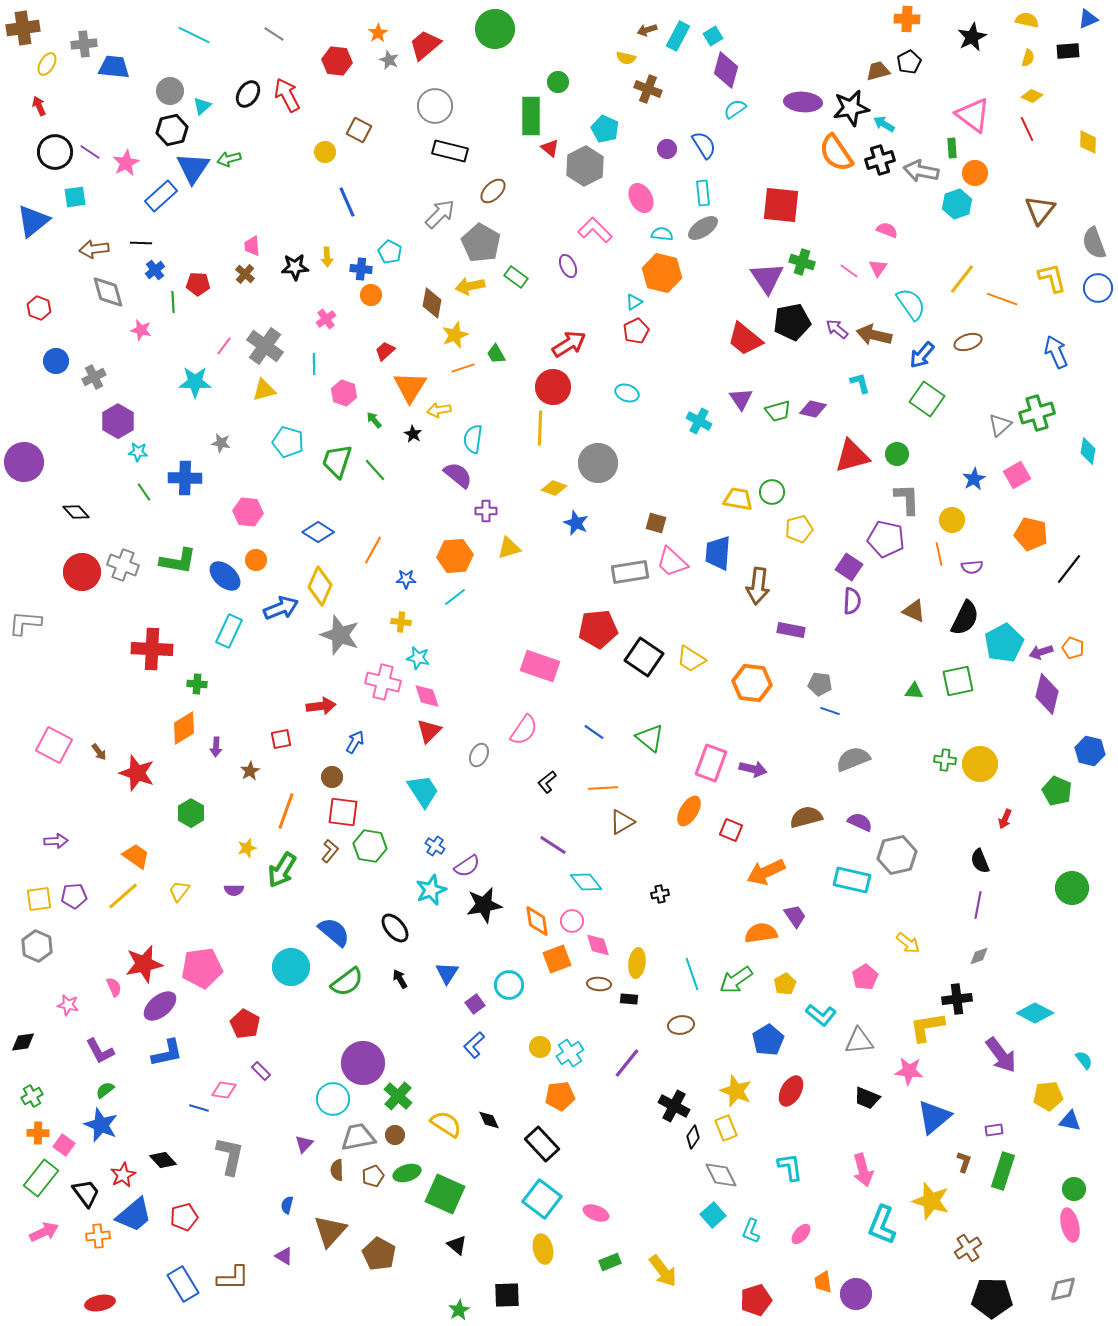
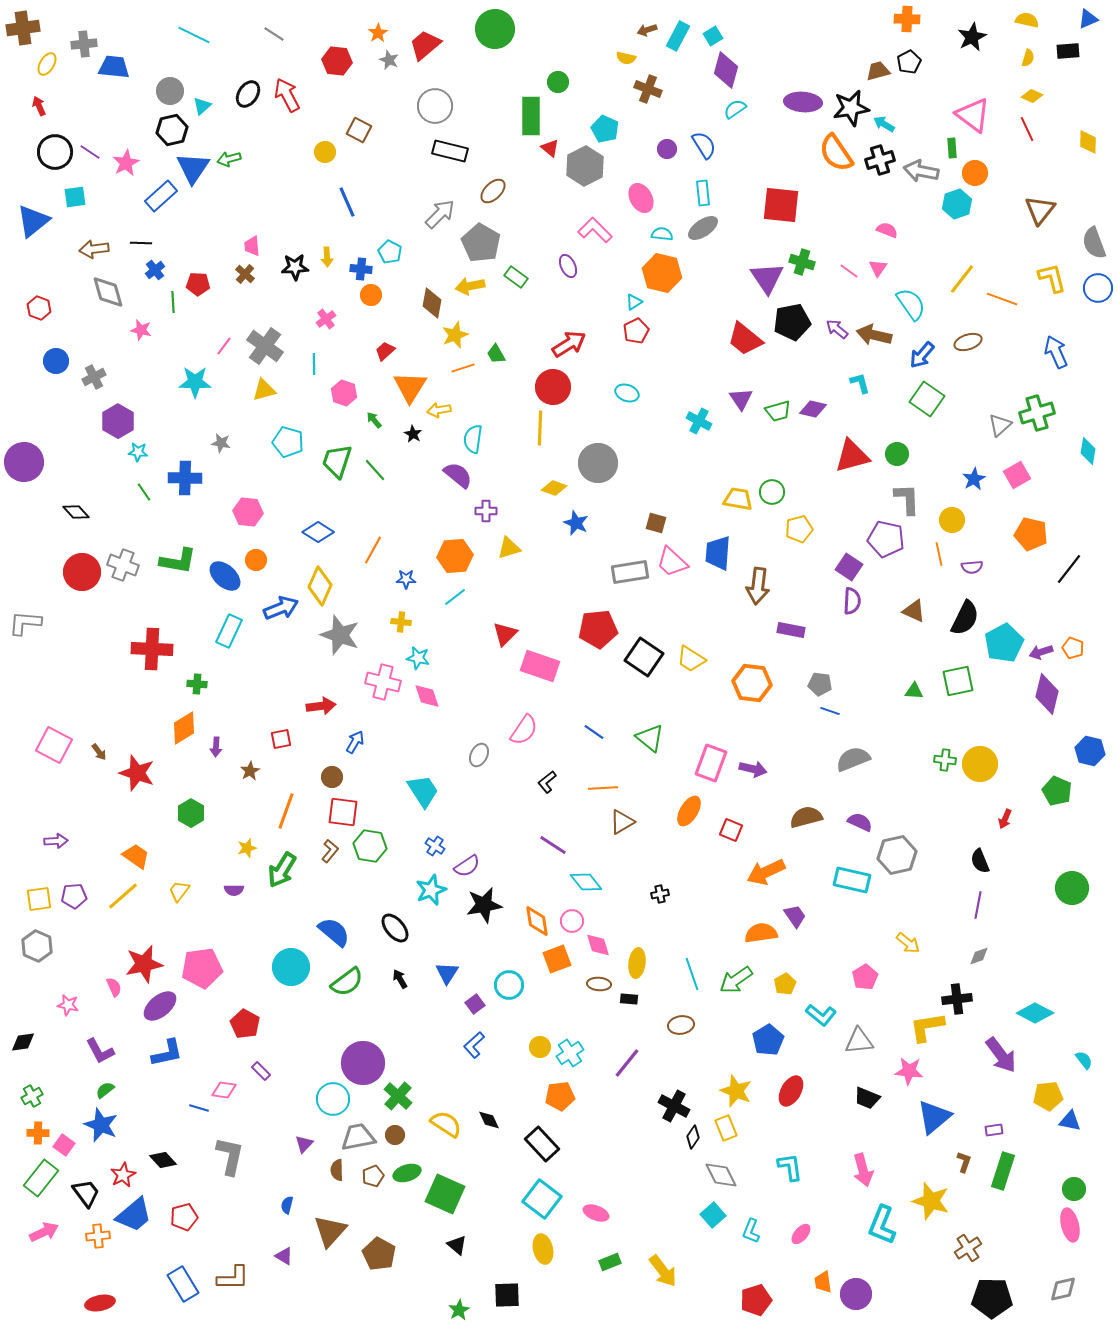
red triangle at (429, 731): moved 76 px right, 97 px up
